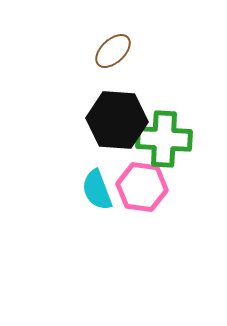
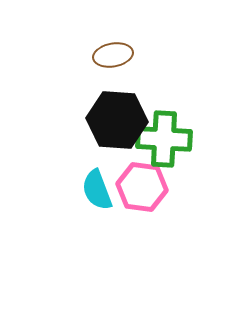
brown ellipse: moved 4 px down; rotated 33 degrees clockwise
